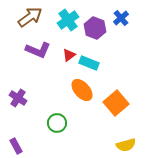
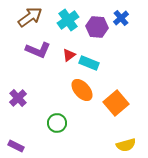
purple hexagon: moved 2 px right, 1 px up; rotated 15 degrees counterclockwise
purple cross: rotated 12 degrees clockwise
purple rectangle: rotated 35 degrees counterclockwise
